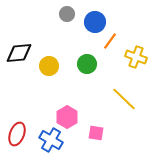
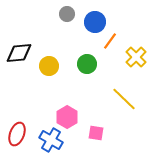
yellow cross: rotated 25 degrees clockwise
